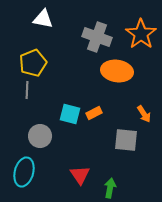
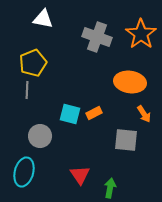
orange ellipse: moved 13 px right, 11 px down
